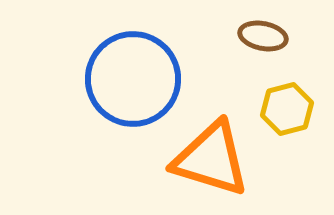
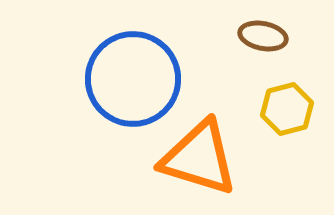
orange triangle: moved 12 px left, 1 px up
